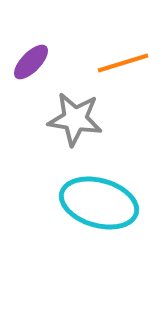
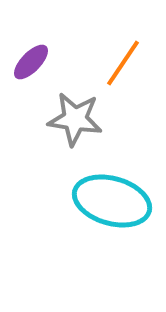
orange line: rotated 39 degrees counterclockwise
cyan ellipse: moved 13 px right, 2 px up
